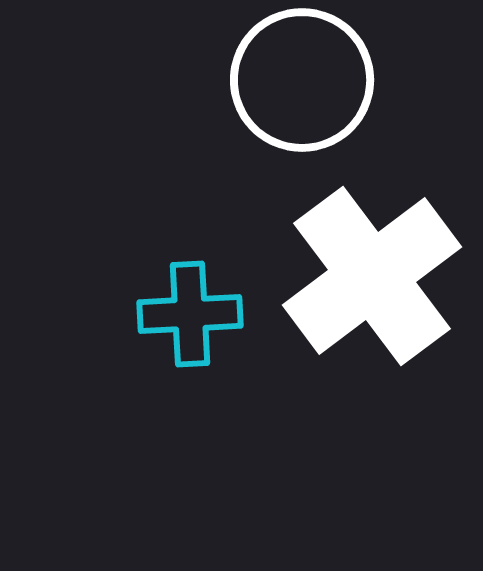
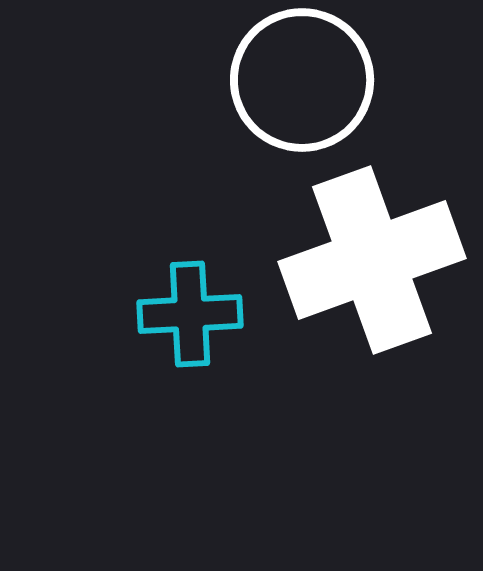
white cross: moved 16 px up; rotated 17 degrees clockwise
